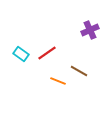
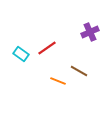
purple cross: moved 2 px down
red line: moved 5 px up
